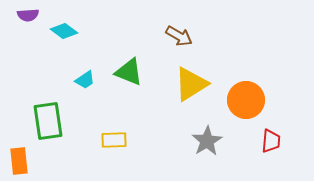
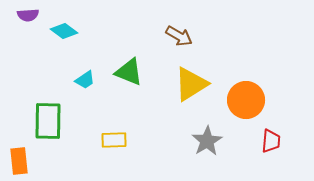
green rectangle: rotated 9 degrees clockwise
